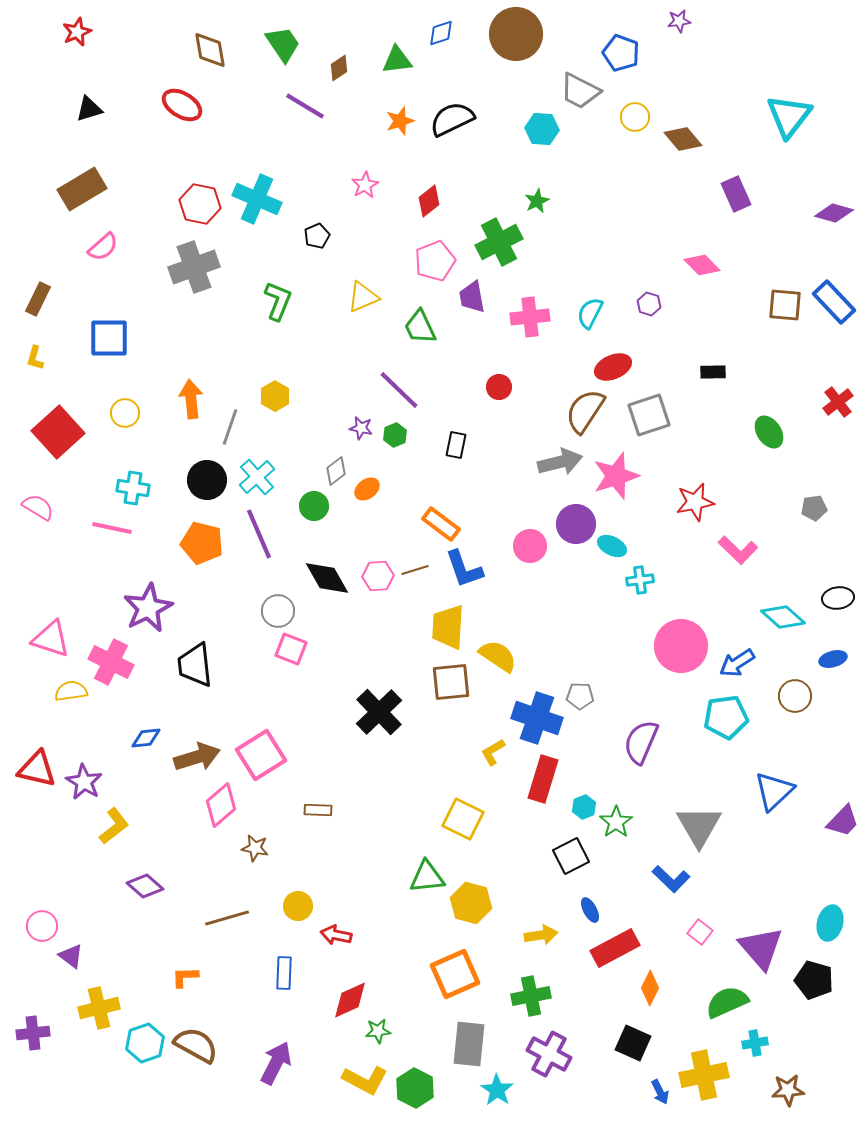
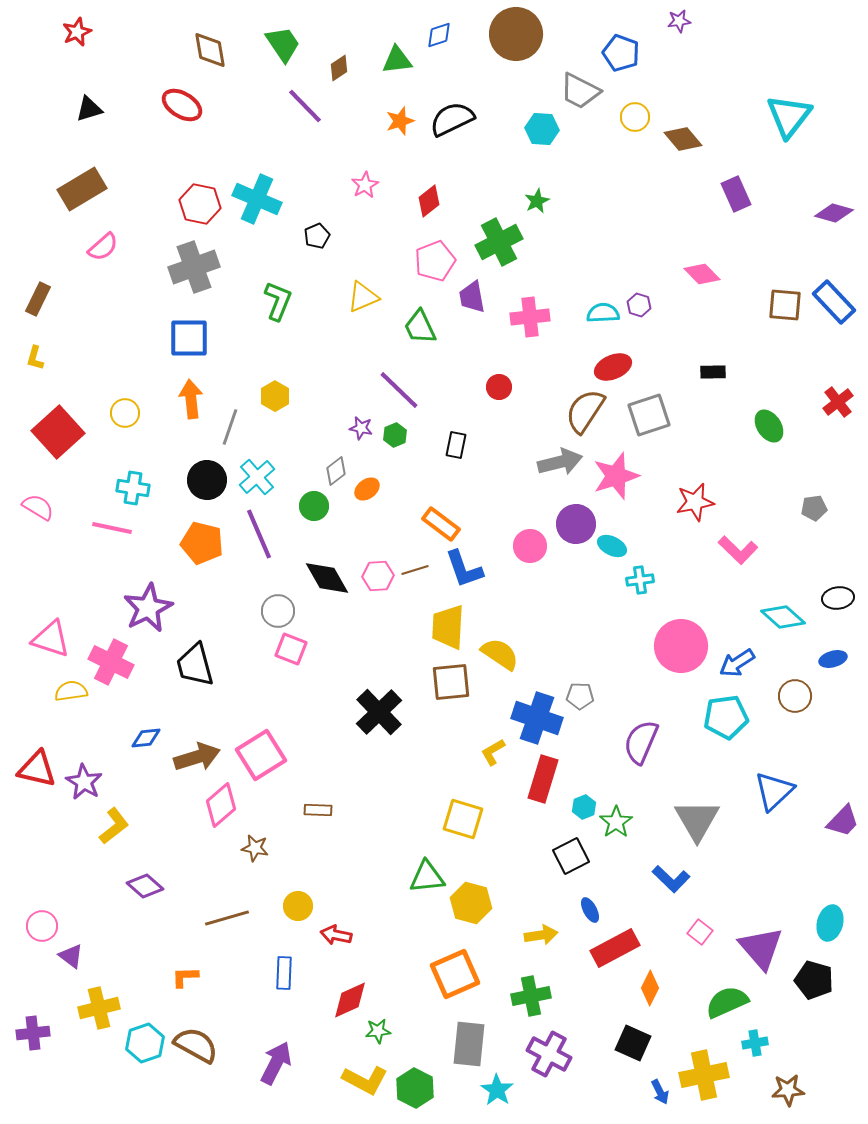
blue diamond at (441, 33): moved 2 px left, 2 px down
purple line at (305, 106): rotated 15 degrees clockwise
pink diamond at (702, 265): moved 9 px down
purple hexagon at (649, 304): moved 10 px left, 1 px down
cyan semicircle at (590, 313): moved 13 px right; rotated 60 degrees clockwise
blue square at (109, 338): moved 80 px right
green ellipse at (769, 432): moved 6 px up
yellow semicircle at (498, 656): moved 2 px right, 2 px up
black trapezoid at (195, 665): rotated 9 degrees counterclockwise
yellow square at (463, 819): rotated 9 degrees counterclockwise
gray triangle at (699, 826): moved 2 px left, 6 px up
